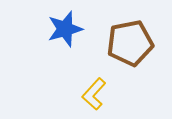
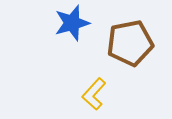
blue star: moved 7 px right, 6 px up
